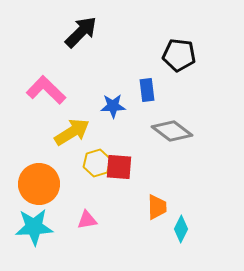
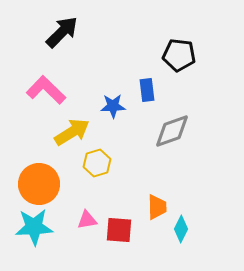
black arrow: moved 19 px left
gray diamond: rotated 57 degrees counterclockwise
red square: moved 63 px down
